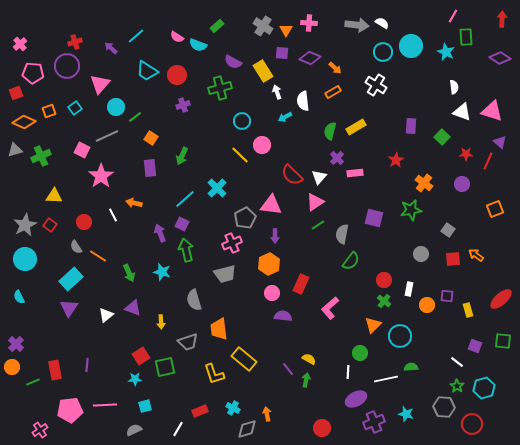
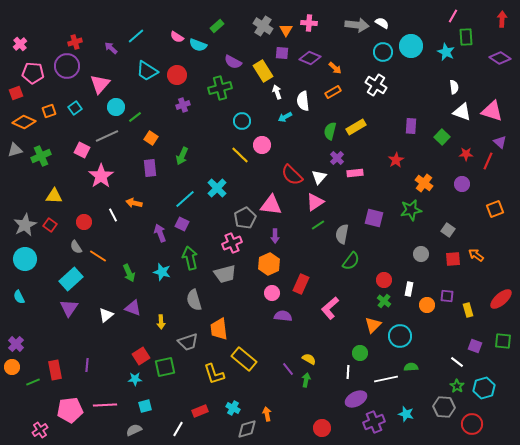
green arrow at (186, 250): moved 4 px right, 8 px down
